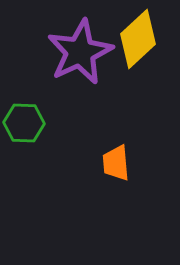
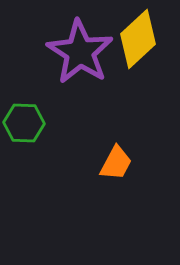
purple star: rotated 14 degrees counterclockwise
orange trapezoid: rotated 147 degrees counterclockwise
